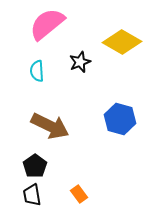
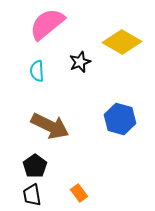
orange rectangle: moved 1 px up
